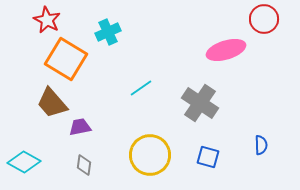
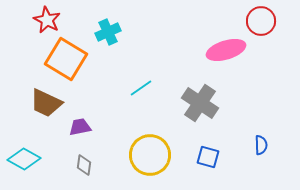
red circle: moved 3 px left, 2 px down
brown trapezoid: moved 6 px left; rotated 24 degrees counterclockwise
cyan diamond: moved 3 px up
